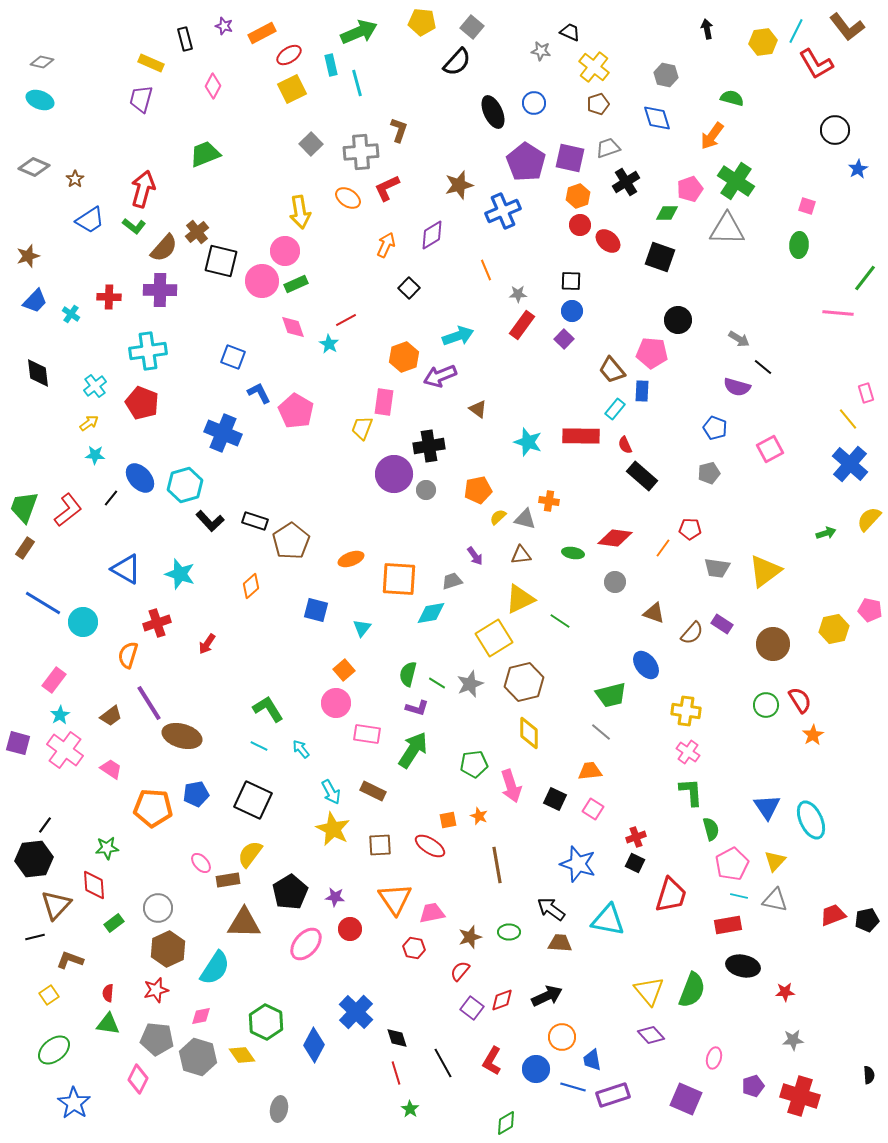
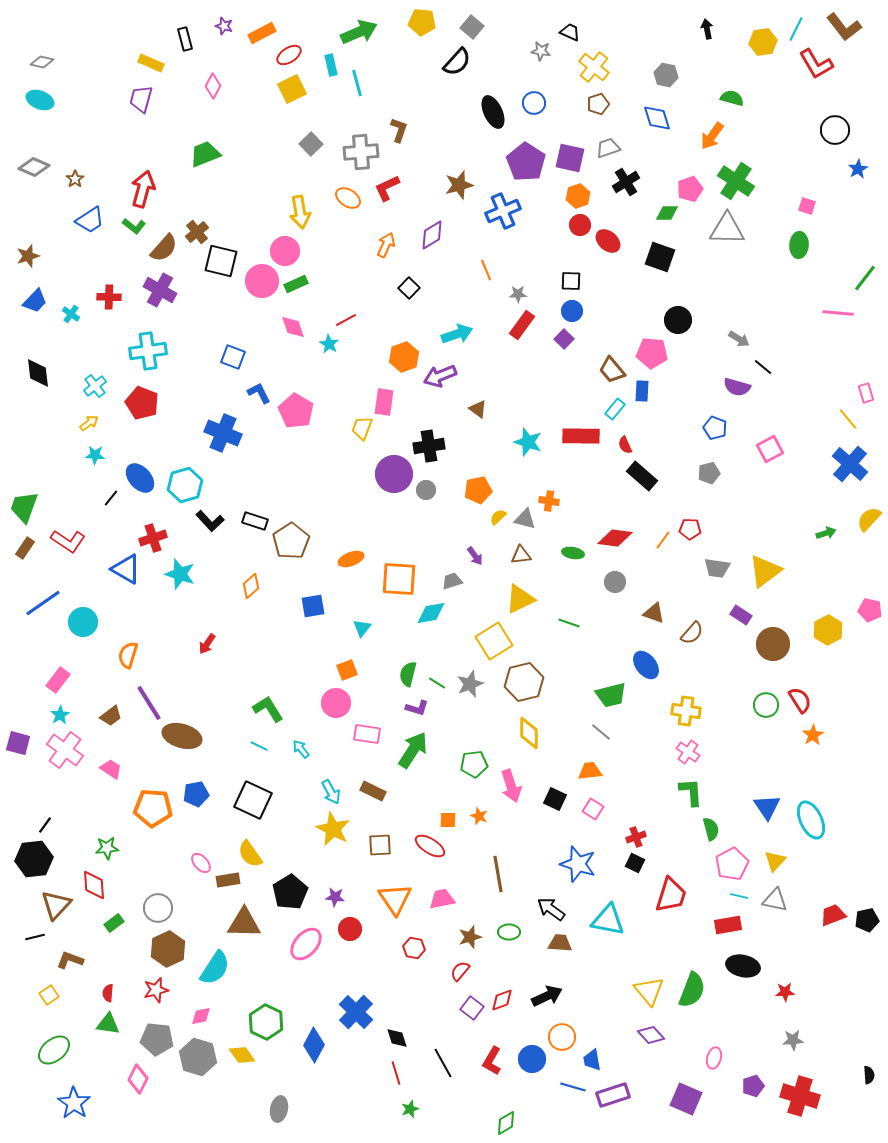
brown L-shape at (847, 27): moved 3 px left
cyan line at (796, 31): moved 2 px up
purple cross at (160, 290): rotated 28 degrees clockwise
cyan arrow at (458, 336): moved 1 px left, 2 px up
red L-shape at (68, 510): moved 31 px down; rotated 72 degrees clockwise
orange line at (663, 548): moved 8 px up
blue line at (43, 603): rotated 66 degrees counterclockwise
blue square at (316, 610): moved 3 px left, 4 px up; rotated 25 degrees counterclockwise
green line at (560, 621): moved 9 px right, 2 px down; rotated 15 degrees counterclockwise
red cross at (157, 623): moved 4 px left, 85 px up
purple rectangle at (722, 624): moved 19 px right, 9 px up
yellow hexagon at (834, 629): moved 6 px left, 1 px down; rotated 16 degrees counterclockwise
yellow square at (494, 638): moved 3 px down
orange square at (344, 670): moved 3 px right; rotated 20 degrees clockwise
pink rectangle at (54, 680): moved 4 px right
orange square at (448, 820): rotated 12 degrees clockwise
yellow semicircle at (250, 854): rotated 72 degrees counterclockwise
brown line at (497, 865): moved 1 px right, 9 px down
pink trapezoid at (432, 913): moved 10 px right, 14 px up
blue circle at (536, 1069): moved 4 px left, 10 px up
green star at (410, 1109): rotated 18 degrees clockwise
